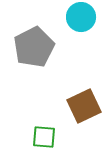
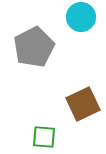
brown square: moved 1 px left, 2 px up
